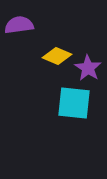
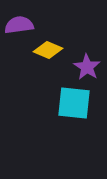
yellow diamond: moved 9 px left, 6 px up
purple star: moved 1 px left, 1 px up
